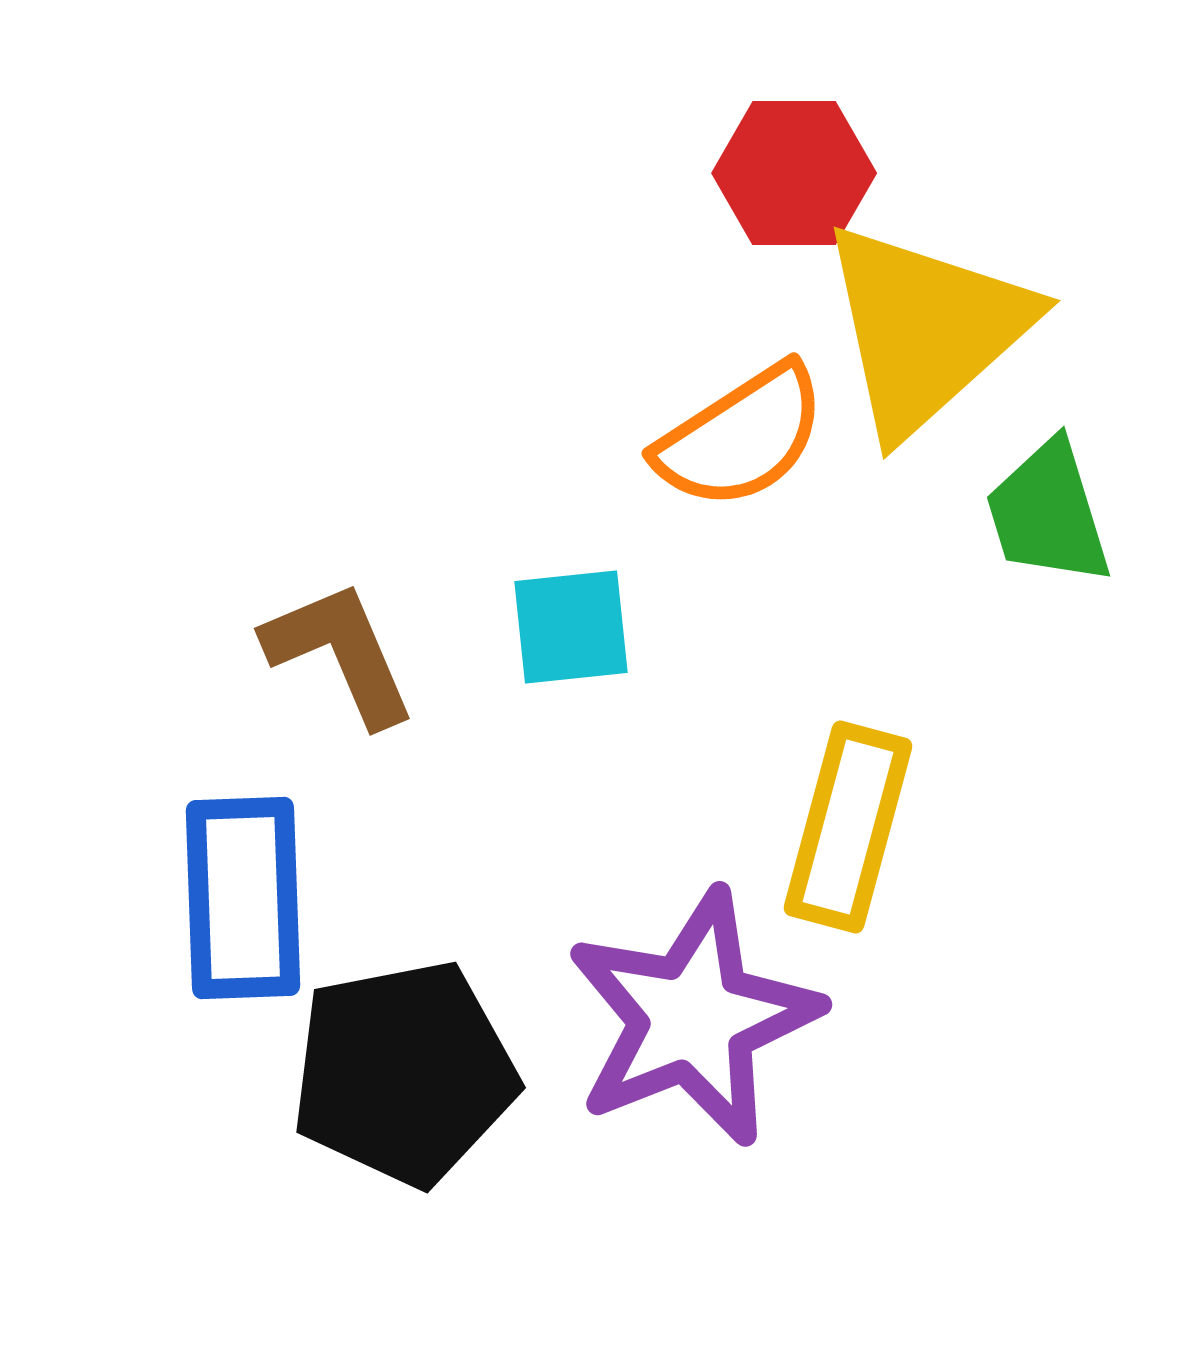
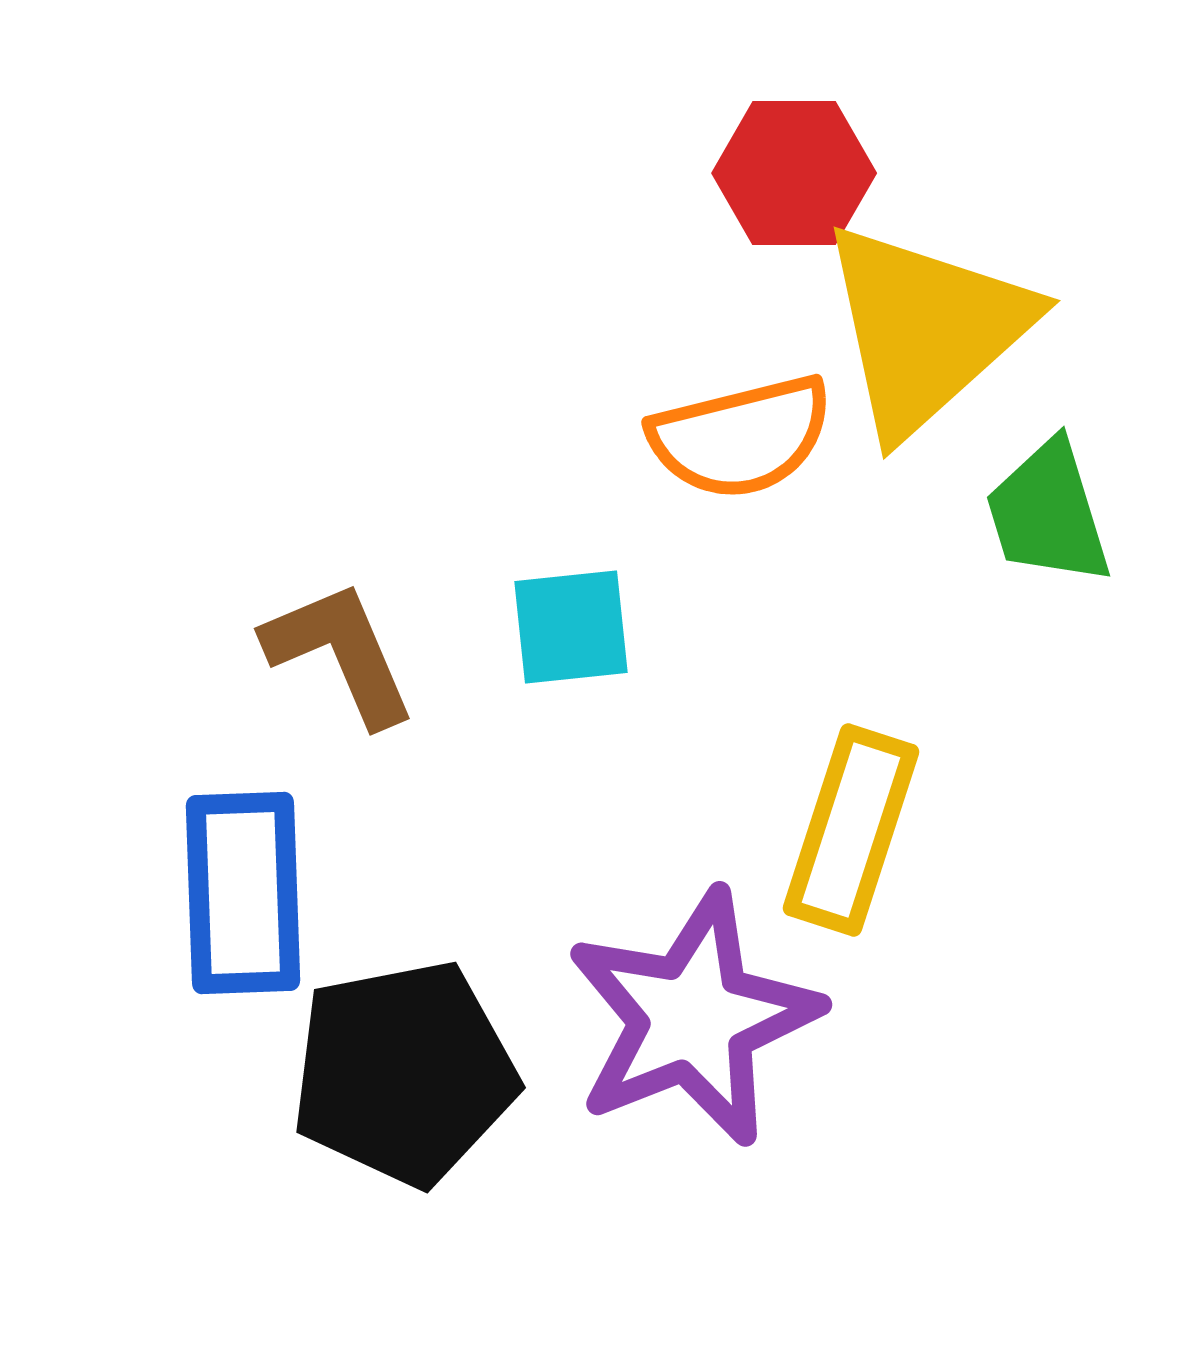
orange semicircle: rotated 19 degrees clockwise
yellow rectangle: moved 3 px right, 3 px down; rotated 3 degrees clockwise
blue rectangle: moved 5 px up
